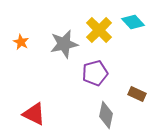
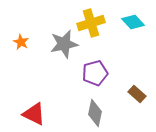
yellow cross: moved 8 px left, 7 px up; rotated 28 degrees clockwise
brown rectangle: rotated 18 degrees clockwise
gray diamond: moved 11 px left, 2 px up
